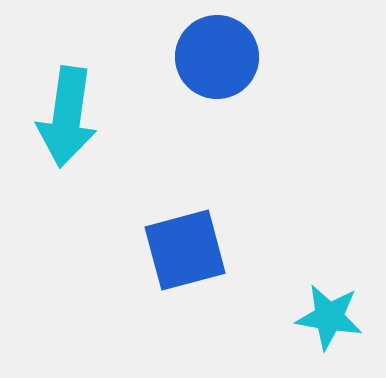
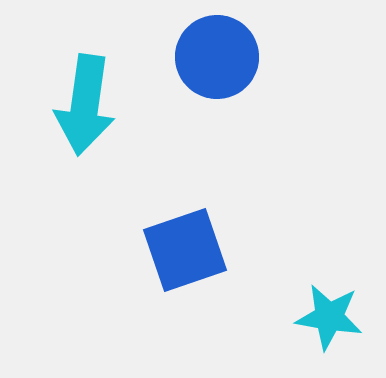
cyan arrow: moved 18 px right, 12 px up
blue square: rotated 4 degrees counterclockwise
